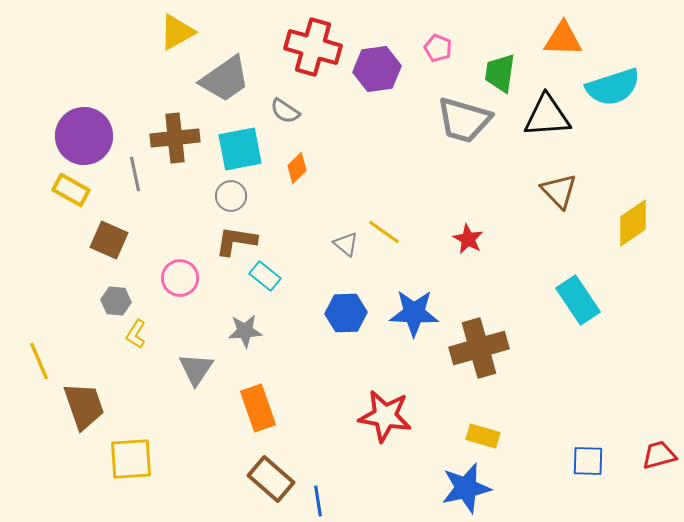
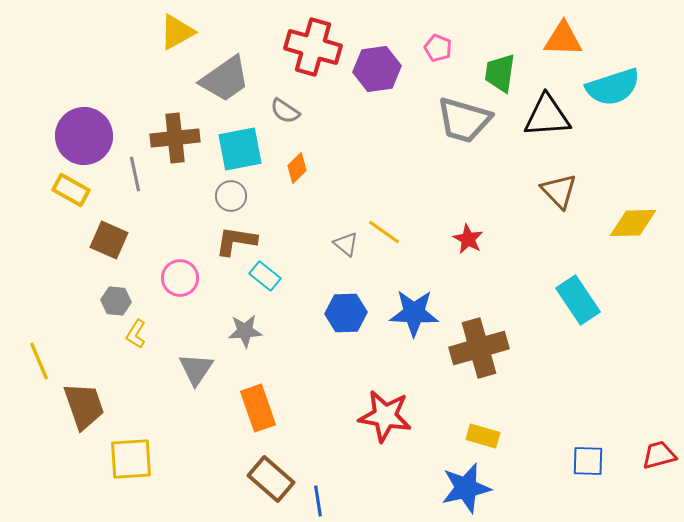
yellow diamond at (633, 223): rotated 33 degrees clockwise
